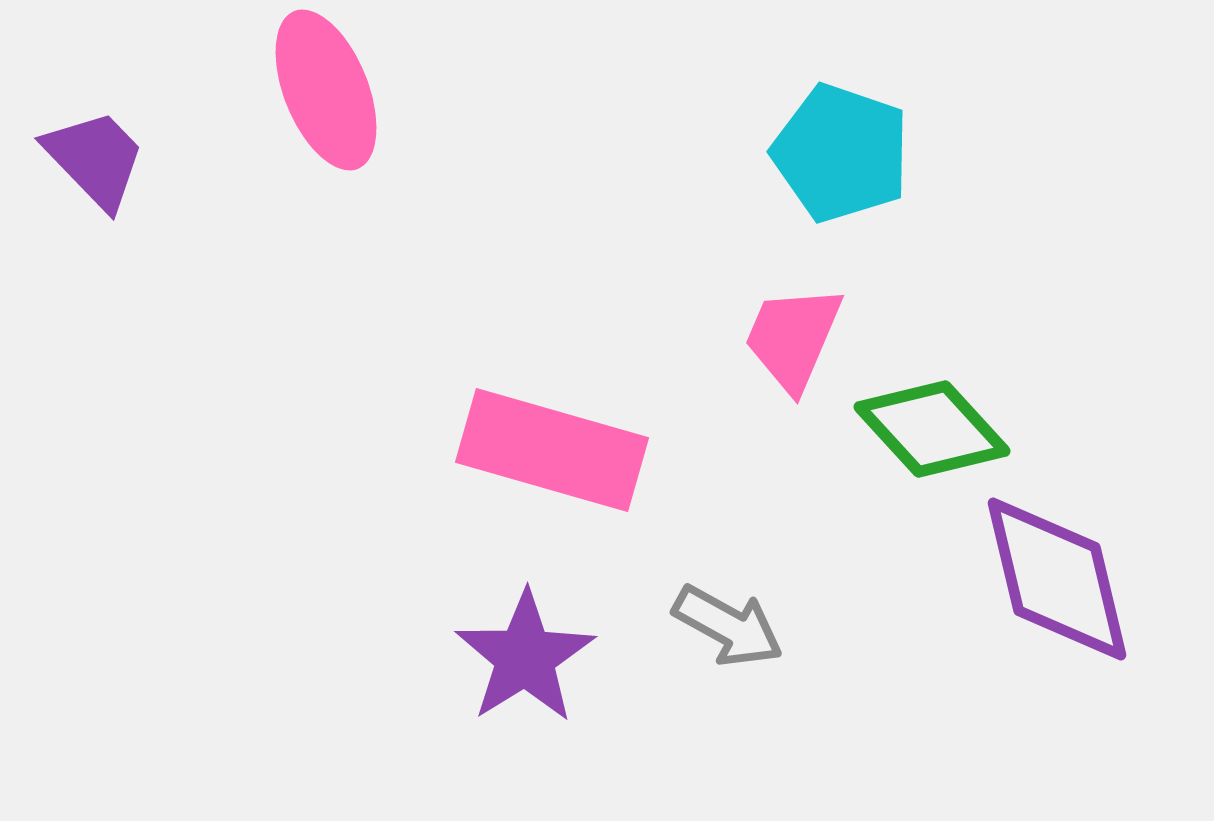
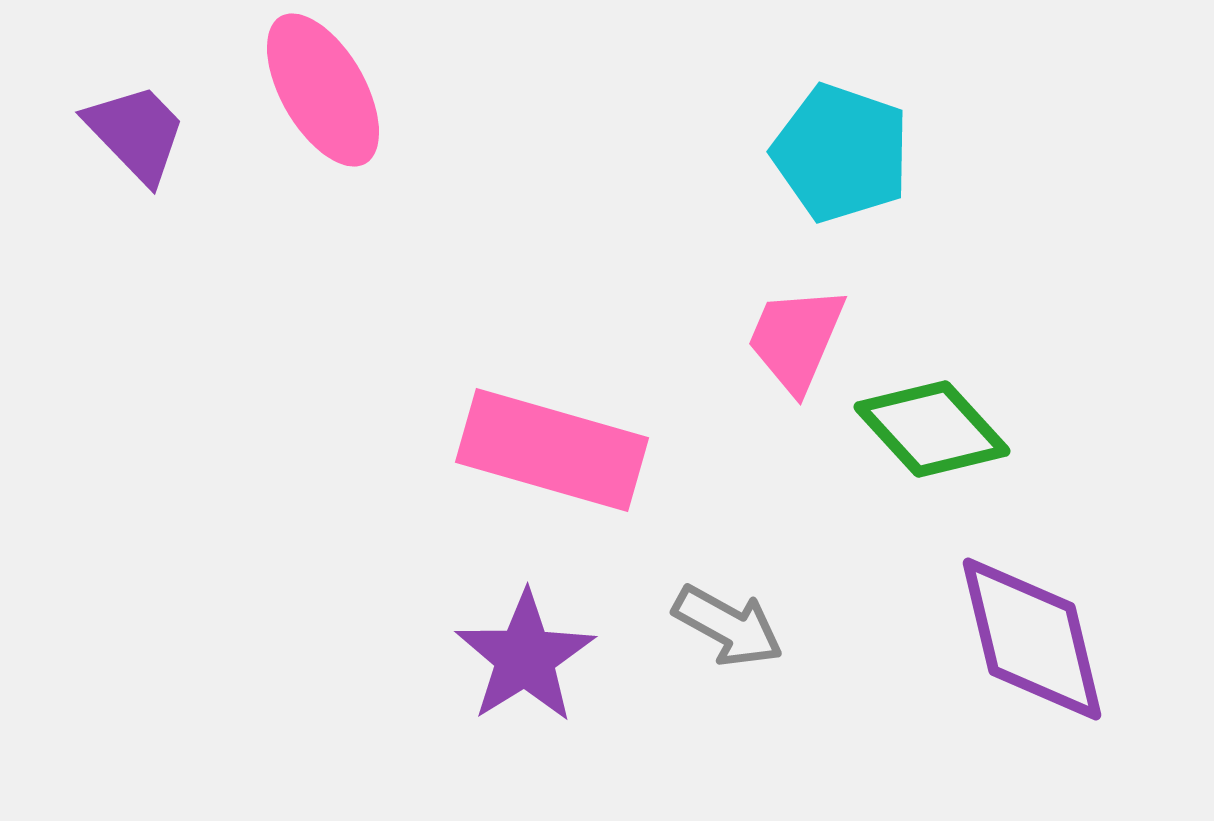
pink ellipse: moved 3 px left; rotated 8 degrees counterclockwise
purple trapezoid: moved 41 px right, 26 px up
pink trapezoid: moved 3 px right, 1 px down
purple diamond: moved 25 px left, 60 px down
